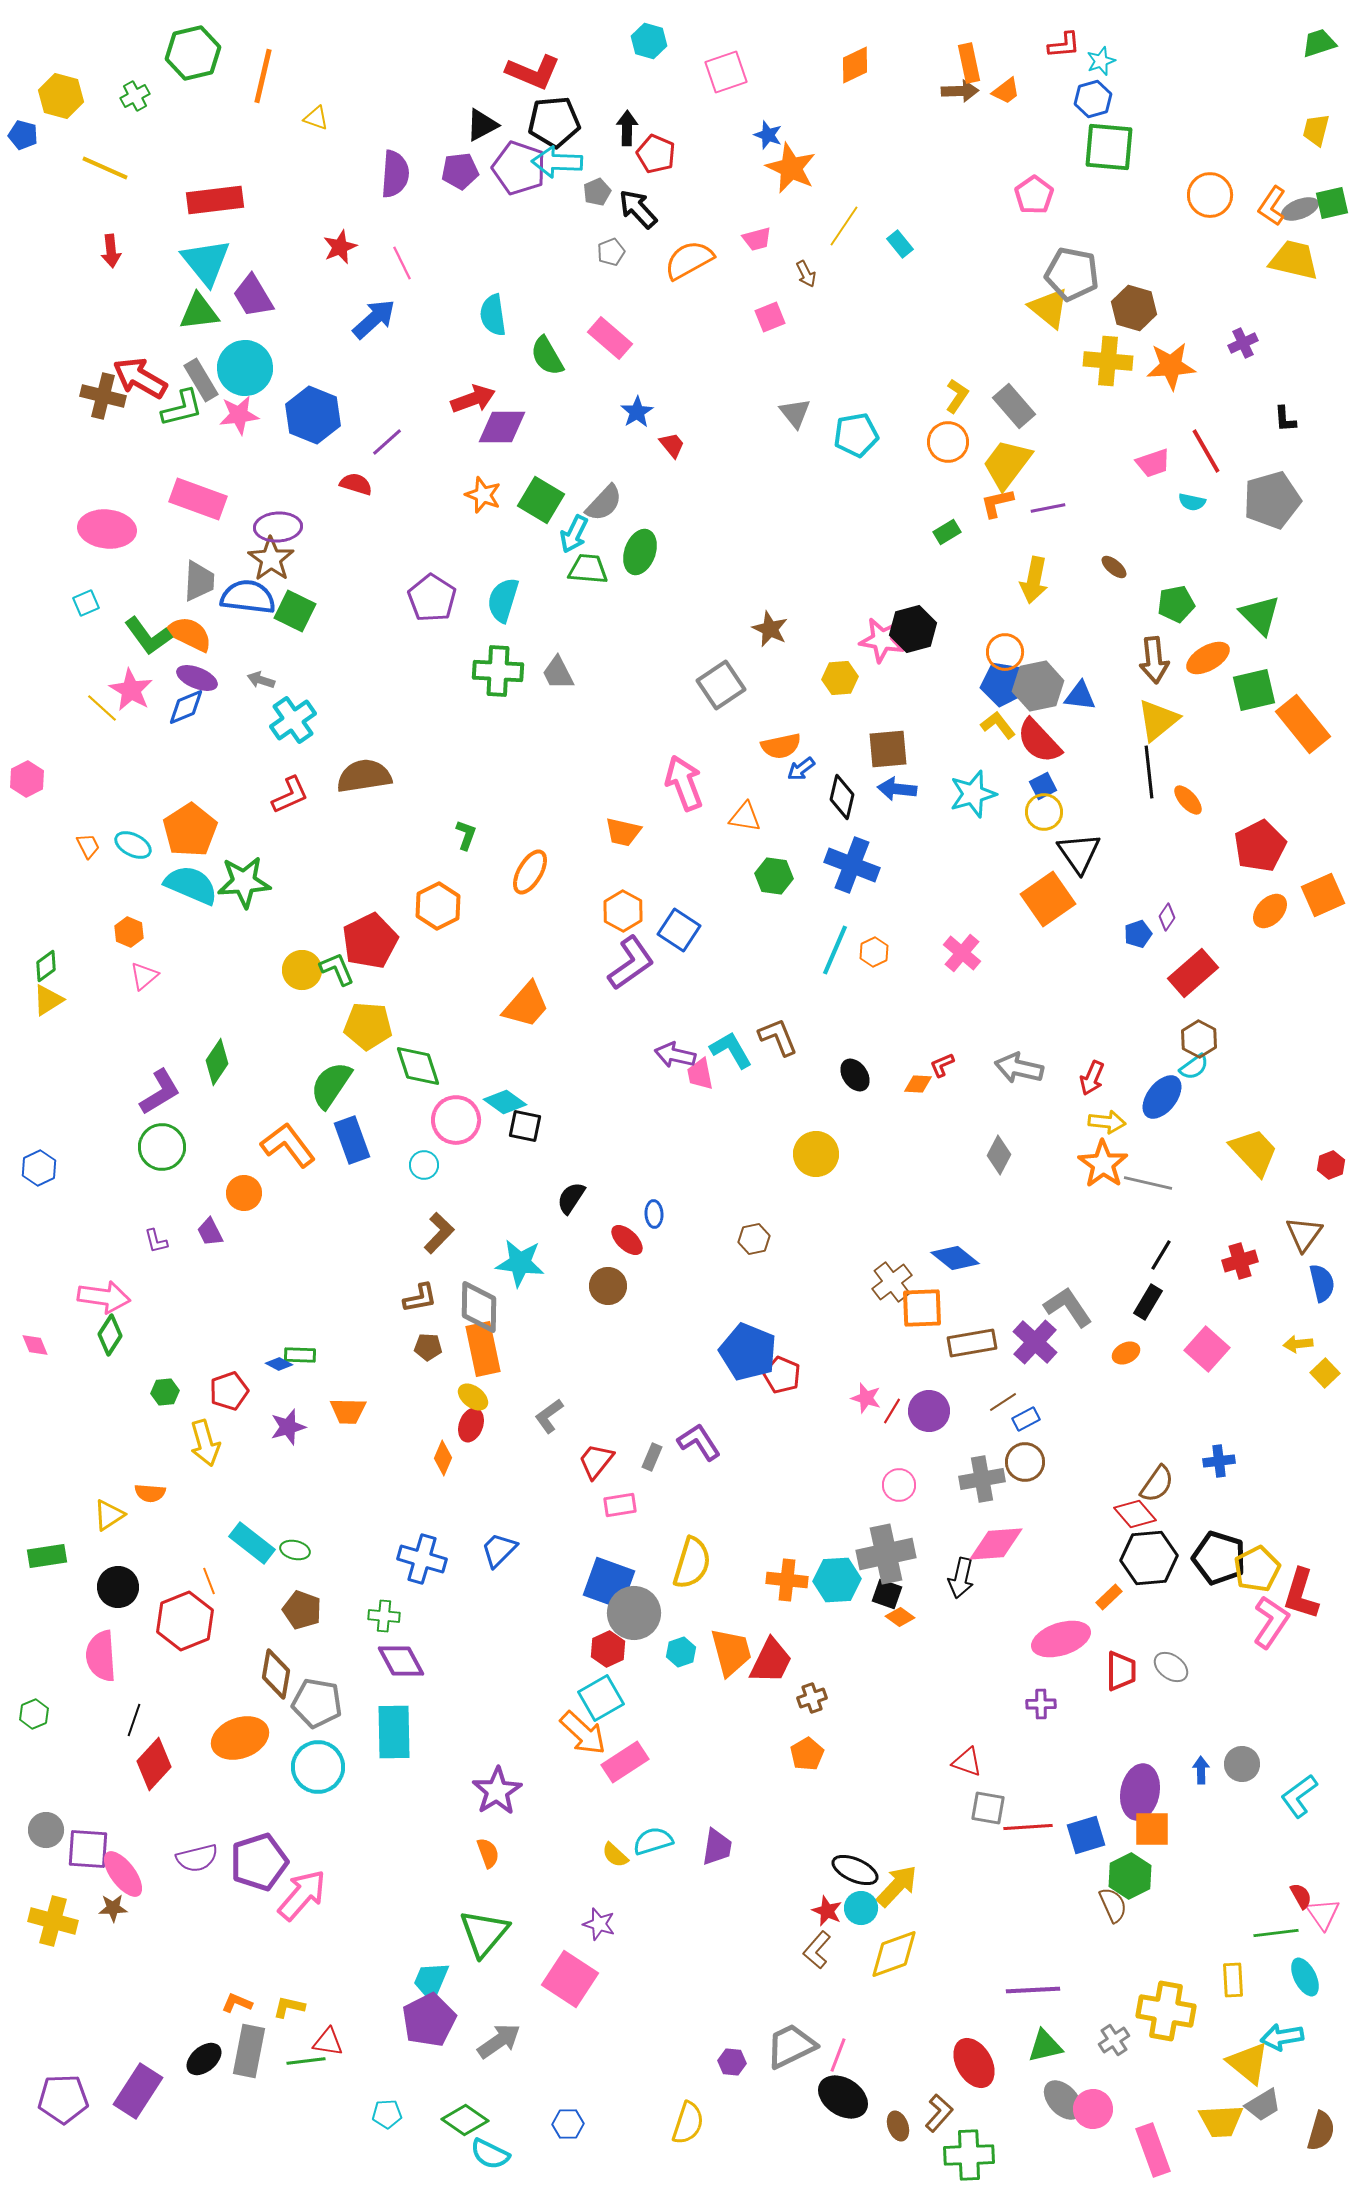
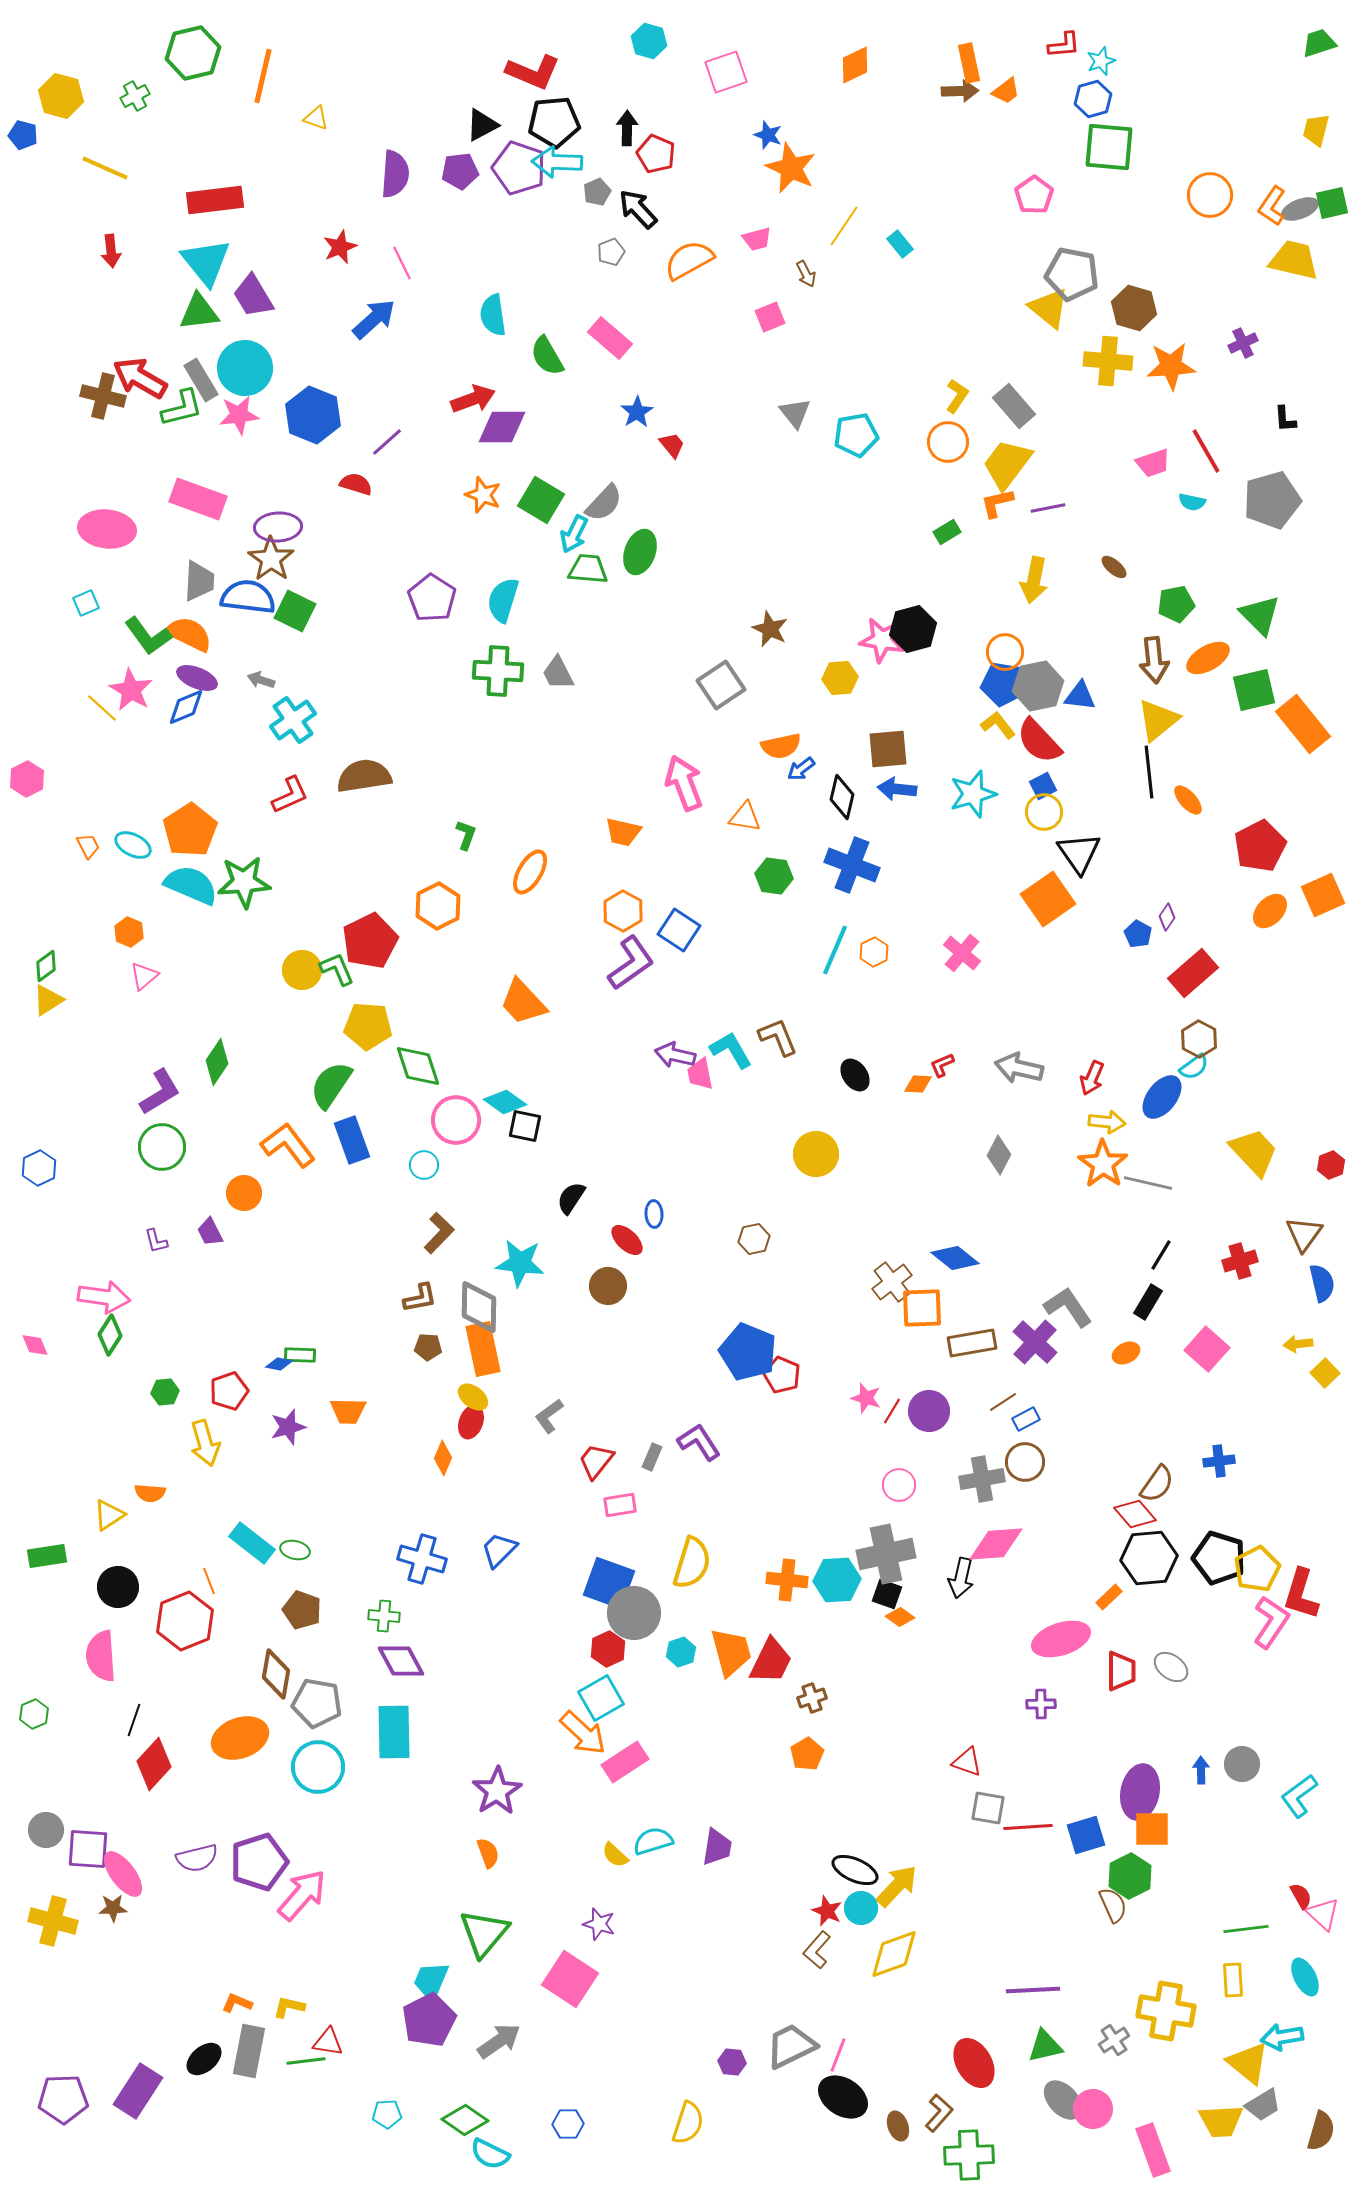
blue pentagon at (1138, 934): rotated 24 degrees counterclockwise
orange trapezoid at (526, 1005): moved 3 px left, 3 px up; rotated 96 degrees clockwise
blue diamond at (279, 1364): rotated 16 degrees counterclockwise
red ellipse at (471, 1425): moved 3 px up
pink triangle at (1323, 1914): rotated 12 degrees counterclockwise
green line at (1276, 1933): moved 30 px left, 4 px up
